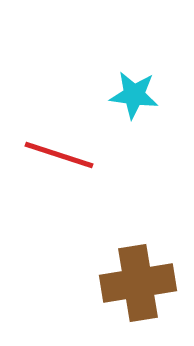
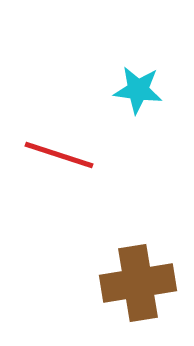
cyan star: moved 4 px right, 5 px up
